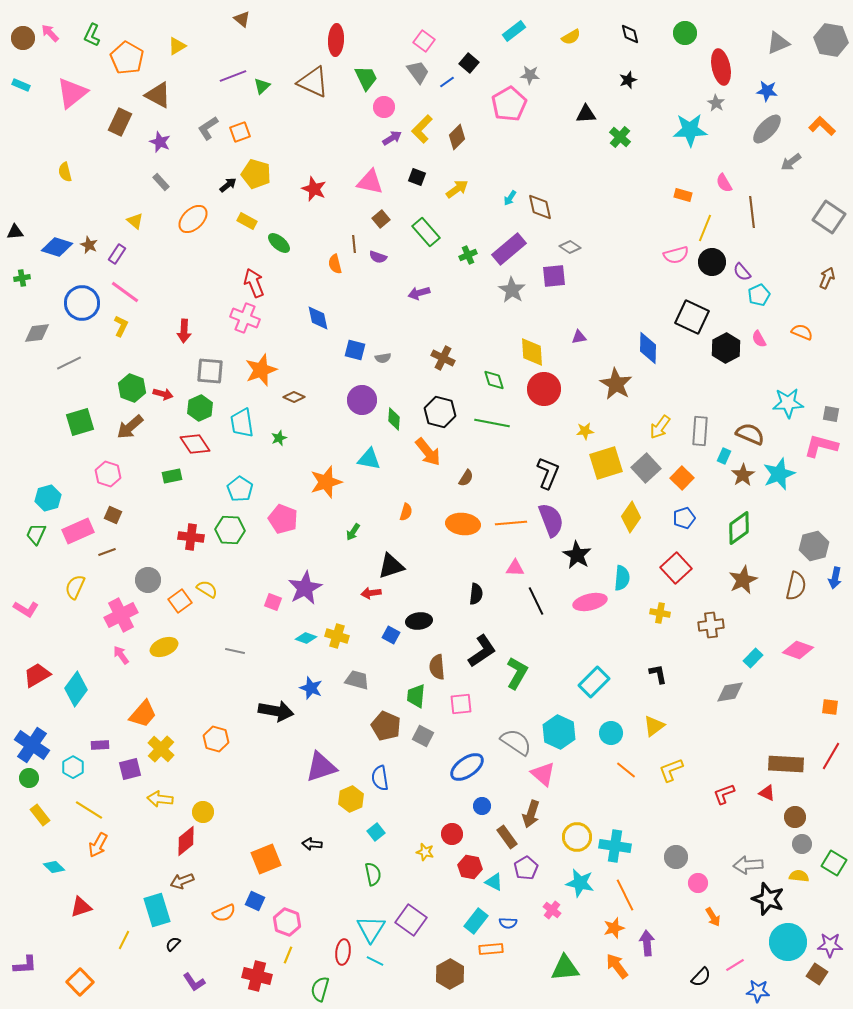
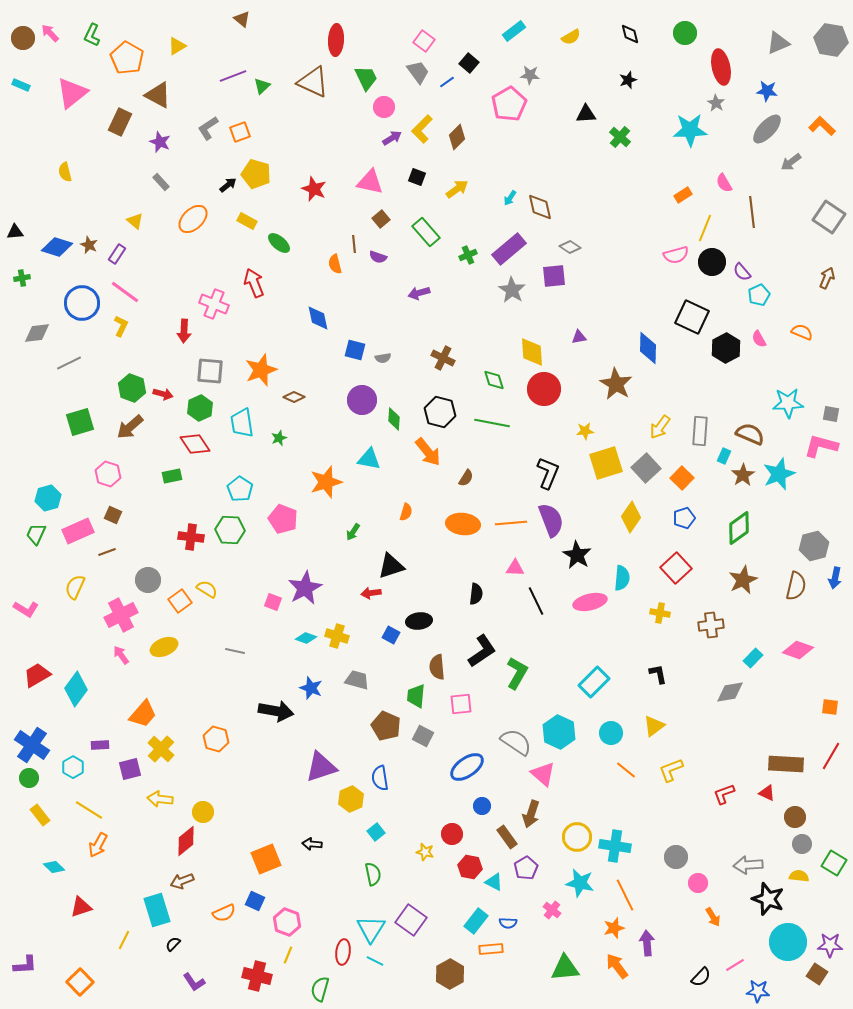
orange rectangle at (683, 195): rotated 48 degrees counterclockwise
pink cross at (245, 318): moved 31 px left, 14 px up
